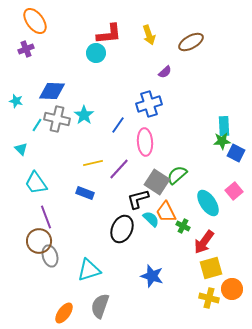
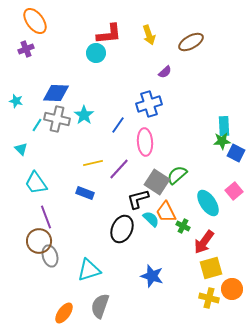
blue diamond at (52, 91): moved 4 px right, 2 px down
